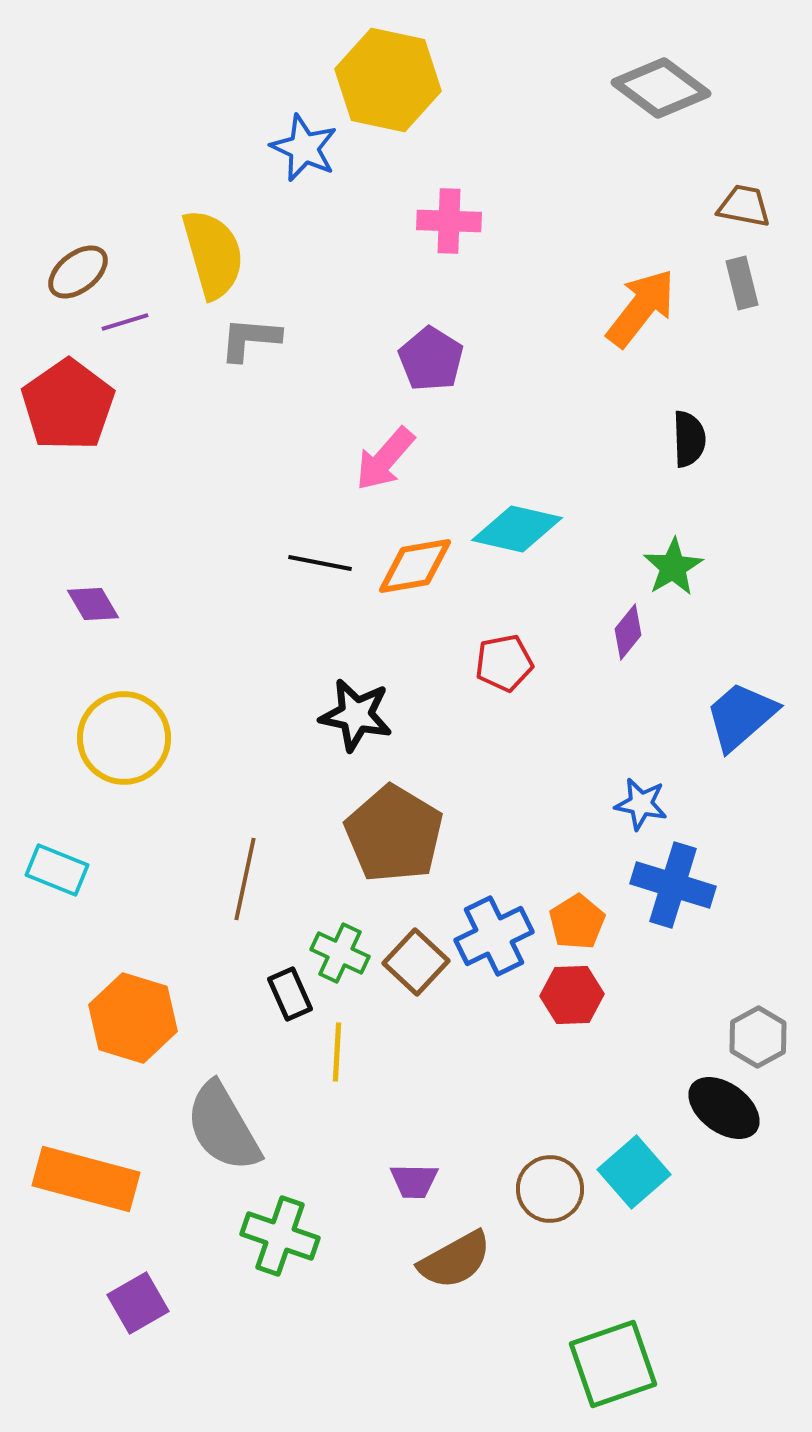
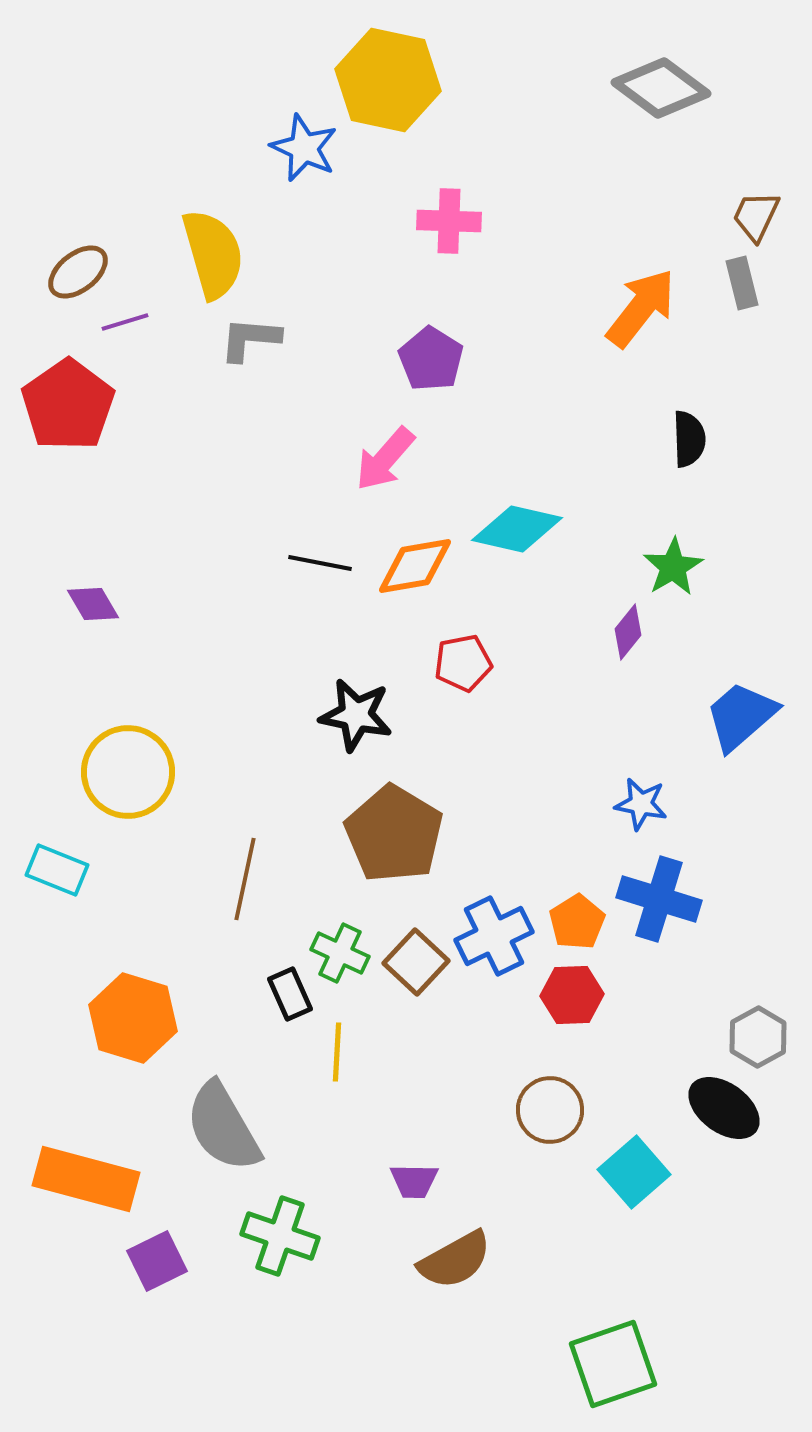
brown trapezoid at (744, 206): moved 12 px right, 10 px down; rotated 76 degrees counterclockwise
red pentagon at (504, 663): moved 41 px left
yellow circle at (124, 738): moved 4 px right, 34 px down
blue cross at (673, 885): moved 14 px left, 14 px down
brown circle at (550, 1189): moved 79 px up
purple square at (138, 1303): moved 19 px right, 42 px up; rotated 4 degrees clockwise
